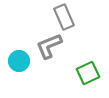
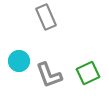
gray rectangle: moved 18 px left
gray L-shape: moved 29 px down; rotated 88 degrees counterclockwise
